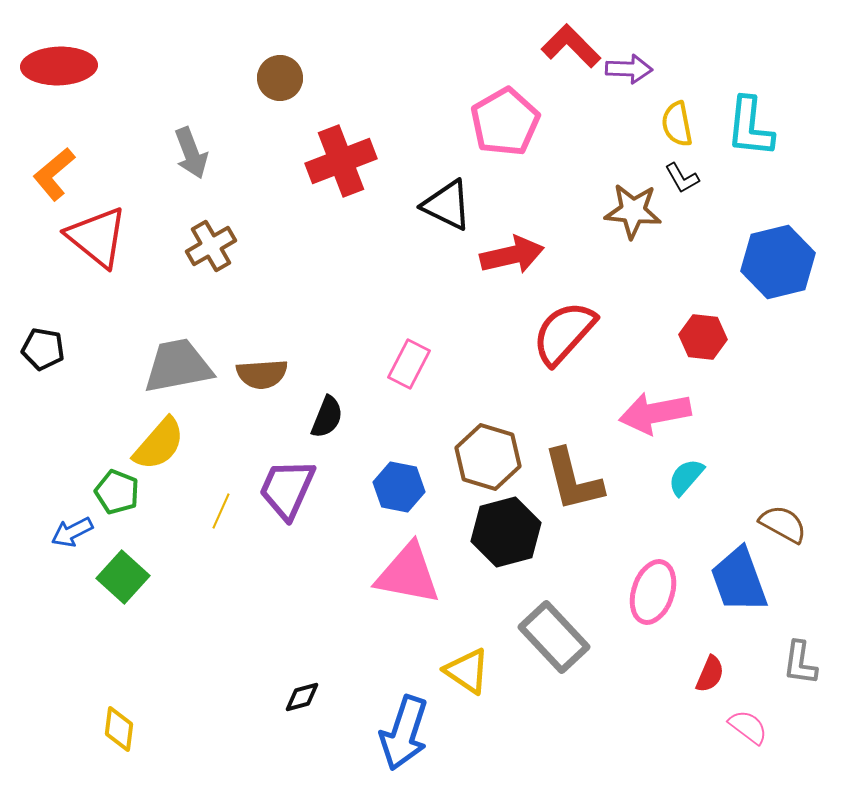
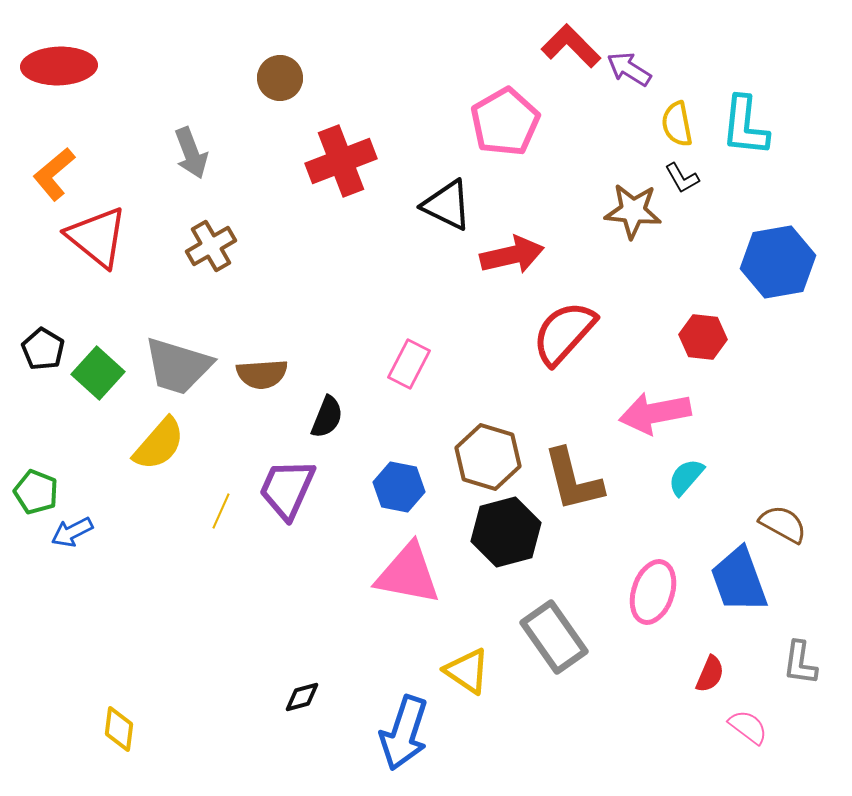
purple arrow at (629, 69): rotated 150 degrees counterclockwise
cyan L-shape at (750, 127): moved 5 px left, 1 px up
blue hexagon at (778, 262): rotated 4 degrees clockwise
black pentagon at (43, 349): rotated 21 degrees clockwise
gray trapezoid at (178, 366): rotated 152 degrees counterclockwise
green pentagon at (117, 492): moved 81 px left
green square at (123, 577): moved 25 px left, 204 px up
gray rectangle at (554, 637): rotated 8 degrees clockwise
